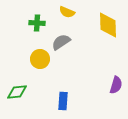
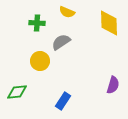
yellow diamond: moved 1 px right, 2 px up
yellow circle: moved 2 px down
purple semicircle: moved 3 px left
blue rectangle: rotated 30 degrees clockwise
